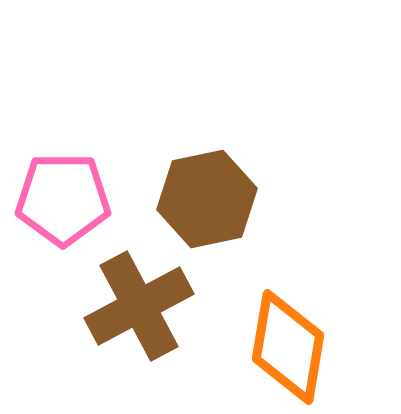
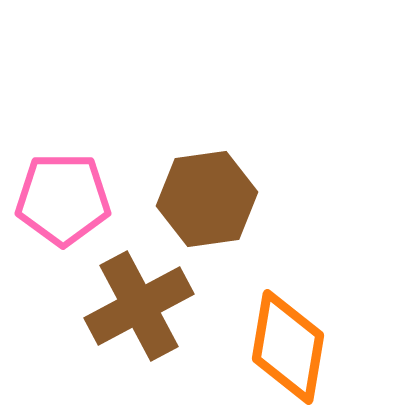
brown hexagon: rotated 4 degrees clockwise
